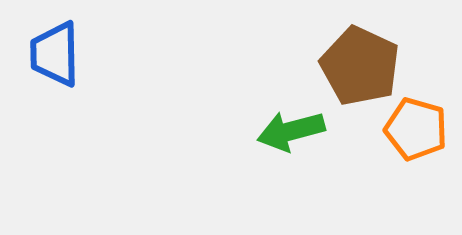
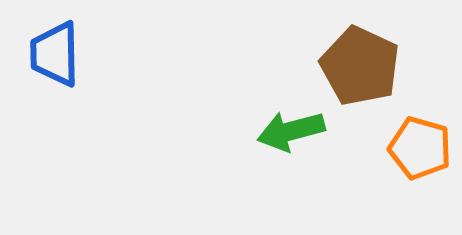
orange pentagon: moved 4 px right, 19 px down
